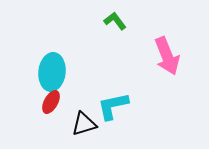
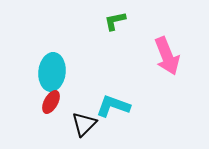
green L-shape: rotated 65 degrees counterclockwise
cyan L-shape: rotated 32 degrees clockwise
black triangle: rotated 28 degrees counterclockwise
